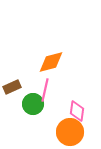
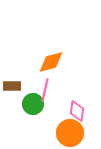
brown rectangle: moved 1 px up; rotated 24 degrees clockwise
orange circle: moved 1 px down
